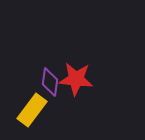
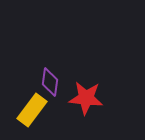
red star: moved 10 px right, 19 px down
